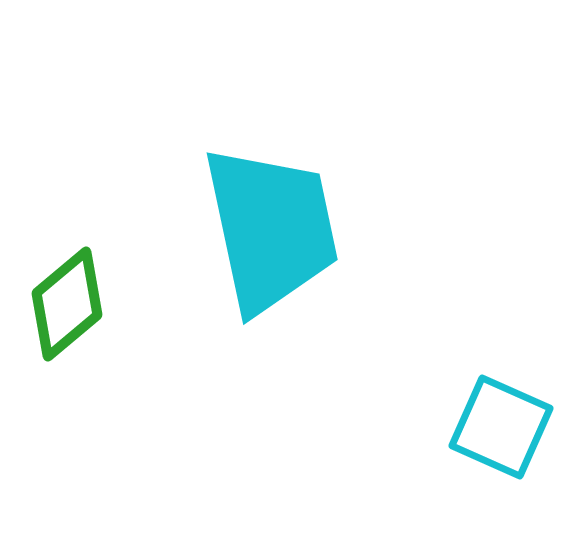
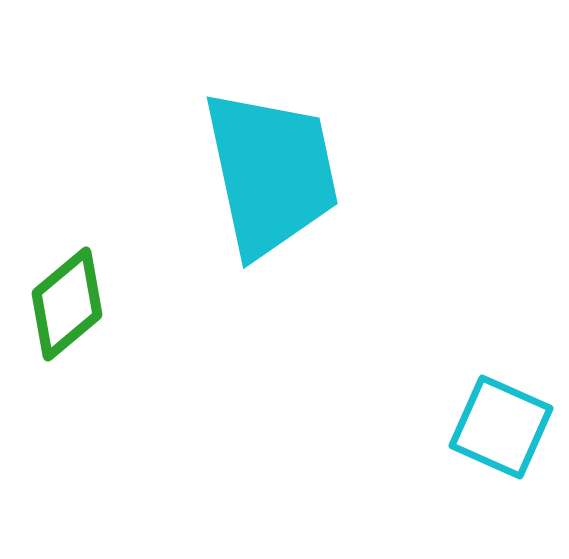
cyan trapezoid: moved 56 px up
